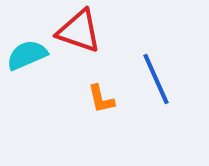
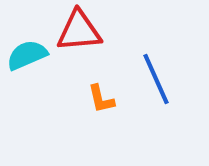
red triangle: rotated 24 degrees counterclockwise
